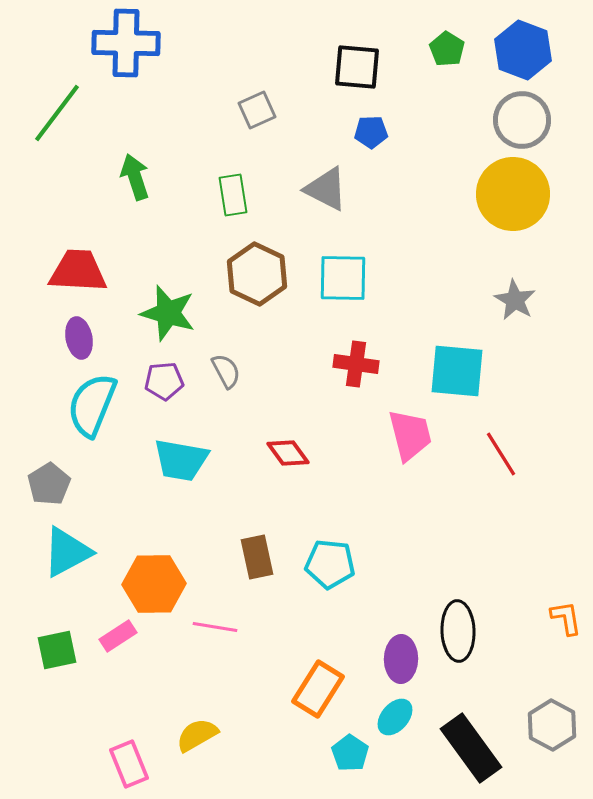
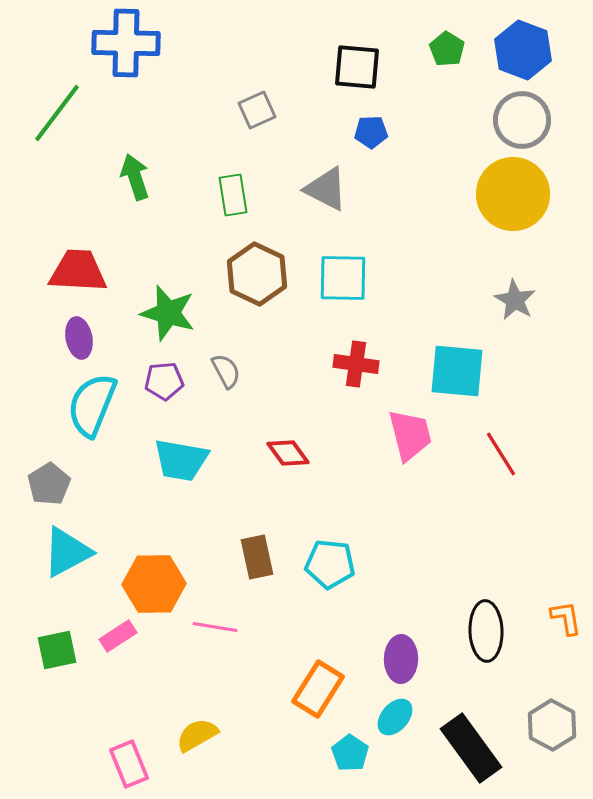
black ellipse at (458, 631): moved 28 px right
